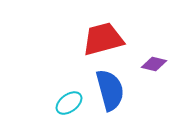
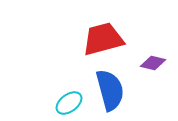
purple diamond: moved 1 px left, 1 px up
